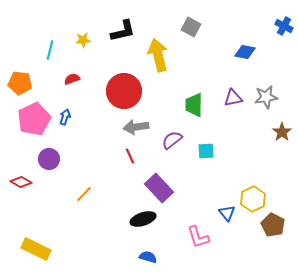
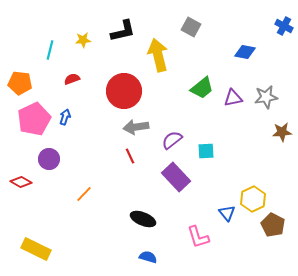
green trapezoid: moved 8 px right, 17 px up; rotated 130 degrees counterclockwise
brown star: rotated 30 degrees clockwise
purple rectangle: moved 17 px right, 11 px up
black ellipse: rotated 40 degrees clockwise
